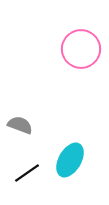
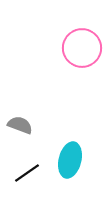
pink circle: moved 1 px right, 1 px up
cyan ellipse: rotated 16 degrees counterclockwise
